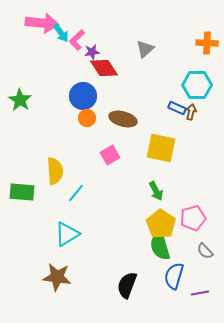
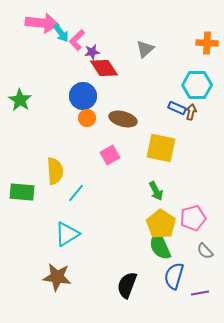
green semicircle: rotated 8 degrees counterclockwise
